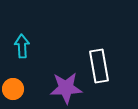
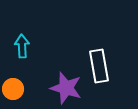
purple star: rotated 20 degrees clockwise
